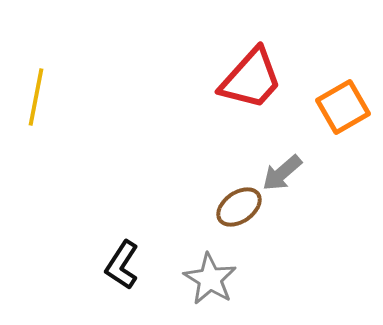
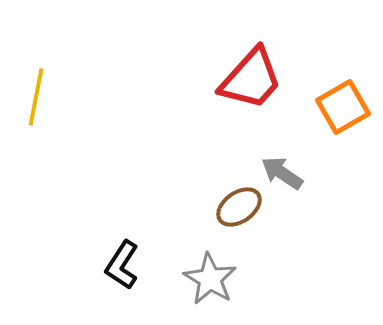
gray arrow: rotated 75 degrees clockwise
